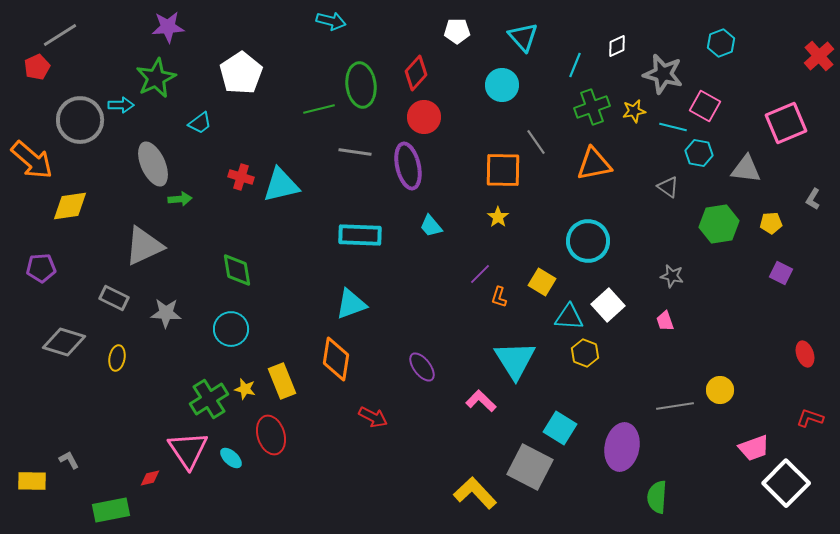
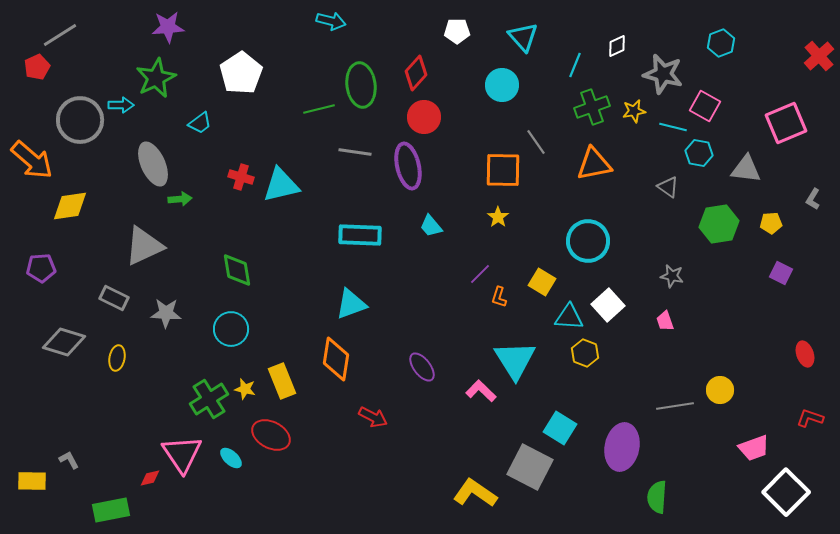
pink L-shape at (481, 401): moved 10 px up
red ellipse at (271, 435): rotated 45 degrees counterclockwise
pink triangle at (188, 450): moved 6 px left, 4 px down
white square at (786, 483): moved 9 px down
yellow L-shape at (475, 493): rotated 12 degrees counterclockwise
